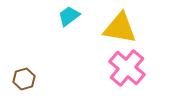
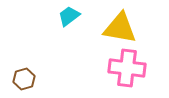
pink cross: rotated 33 degrees counterclockwise
